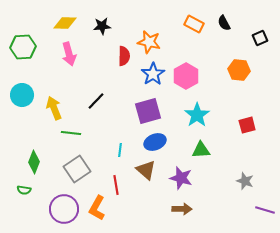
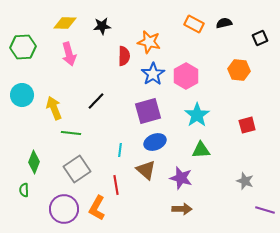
black semicircle: rotated 105 degrees clockwise
green semicircle: rotated 80 degrees clockwise
